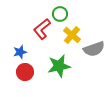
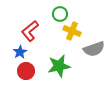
red L-shape: moved 12 px left, 2 px down
yellow cross: moved 4 px up; rotated 18 degrees counterclockwise
blue star: rotated 16 degrees counterclockwise
red circle: moved 1 px right, 1 px up
